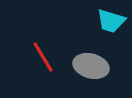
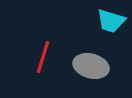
red line: rotated 48 degrees clockwise
